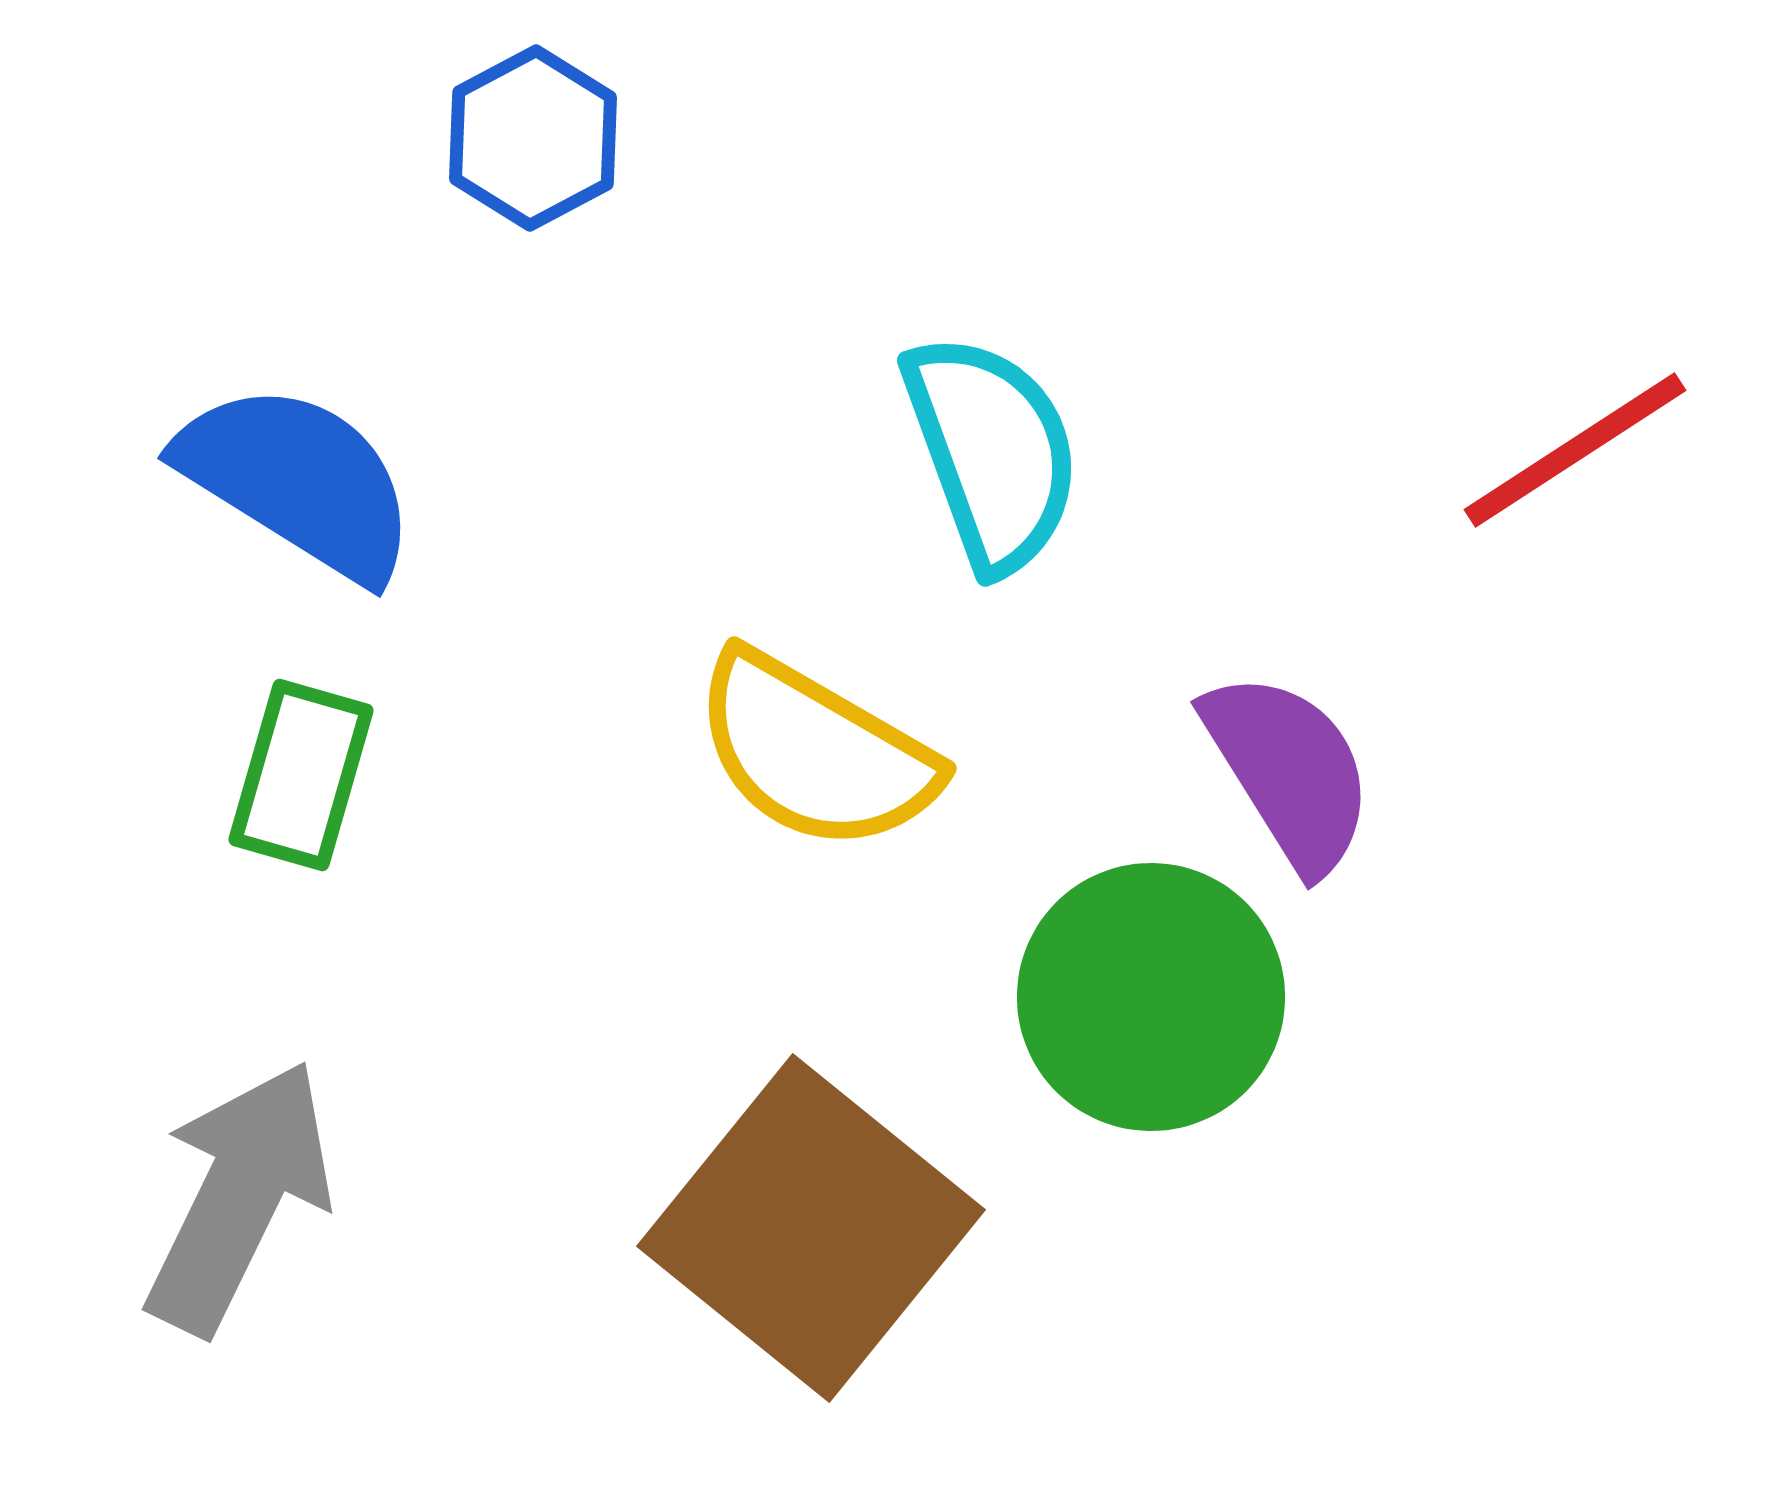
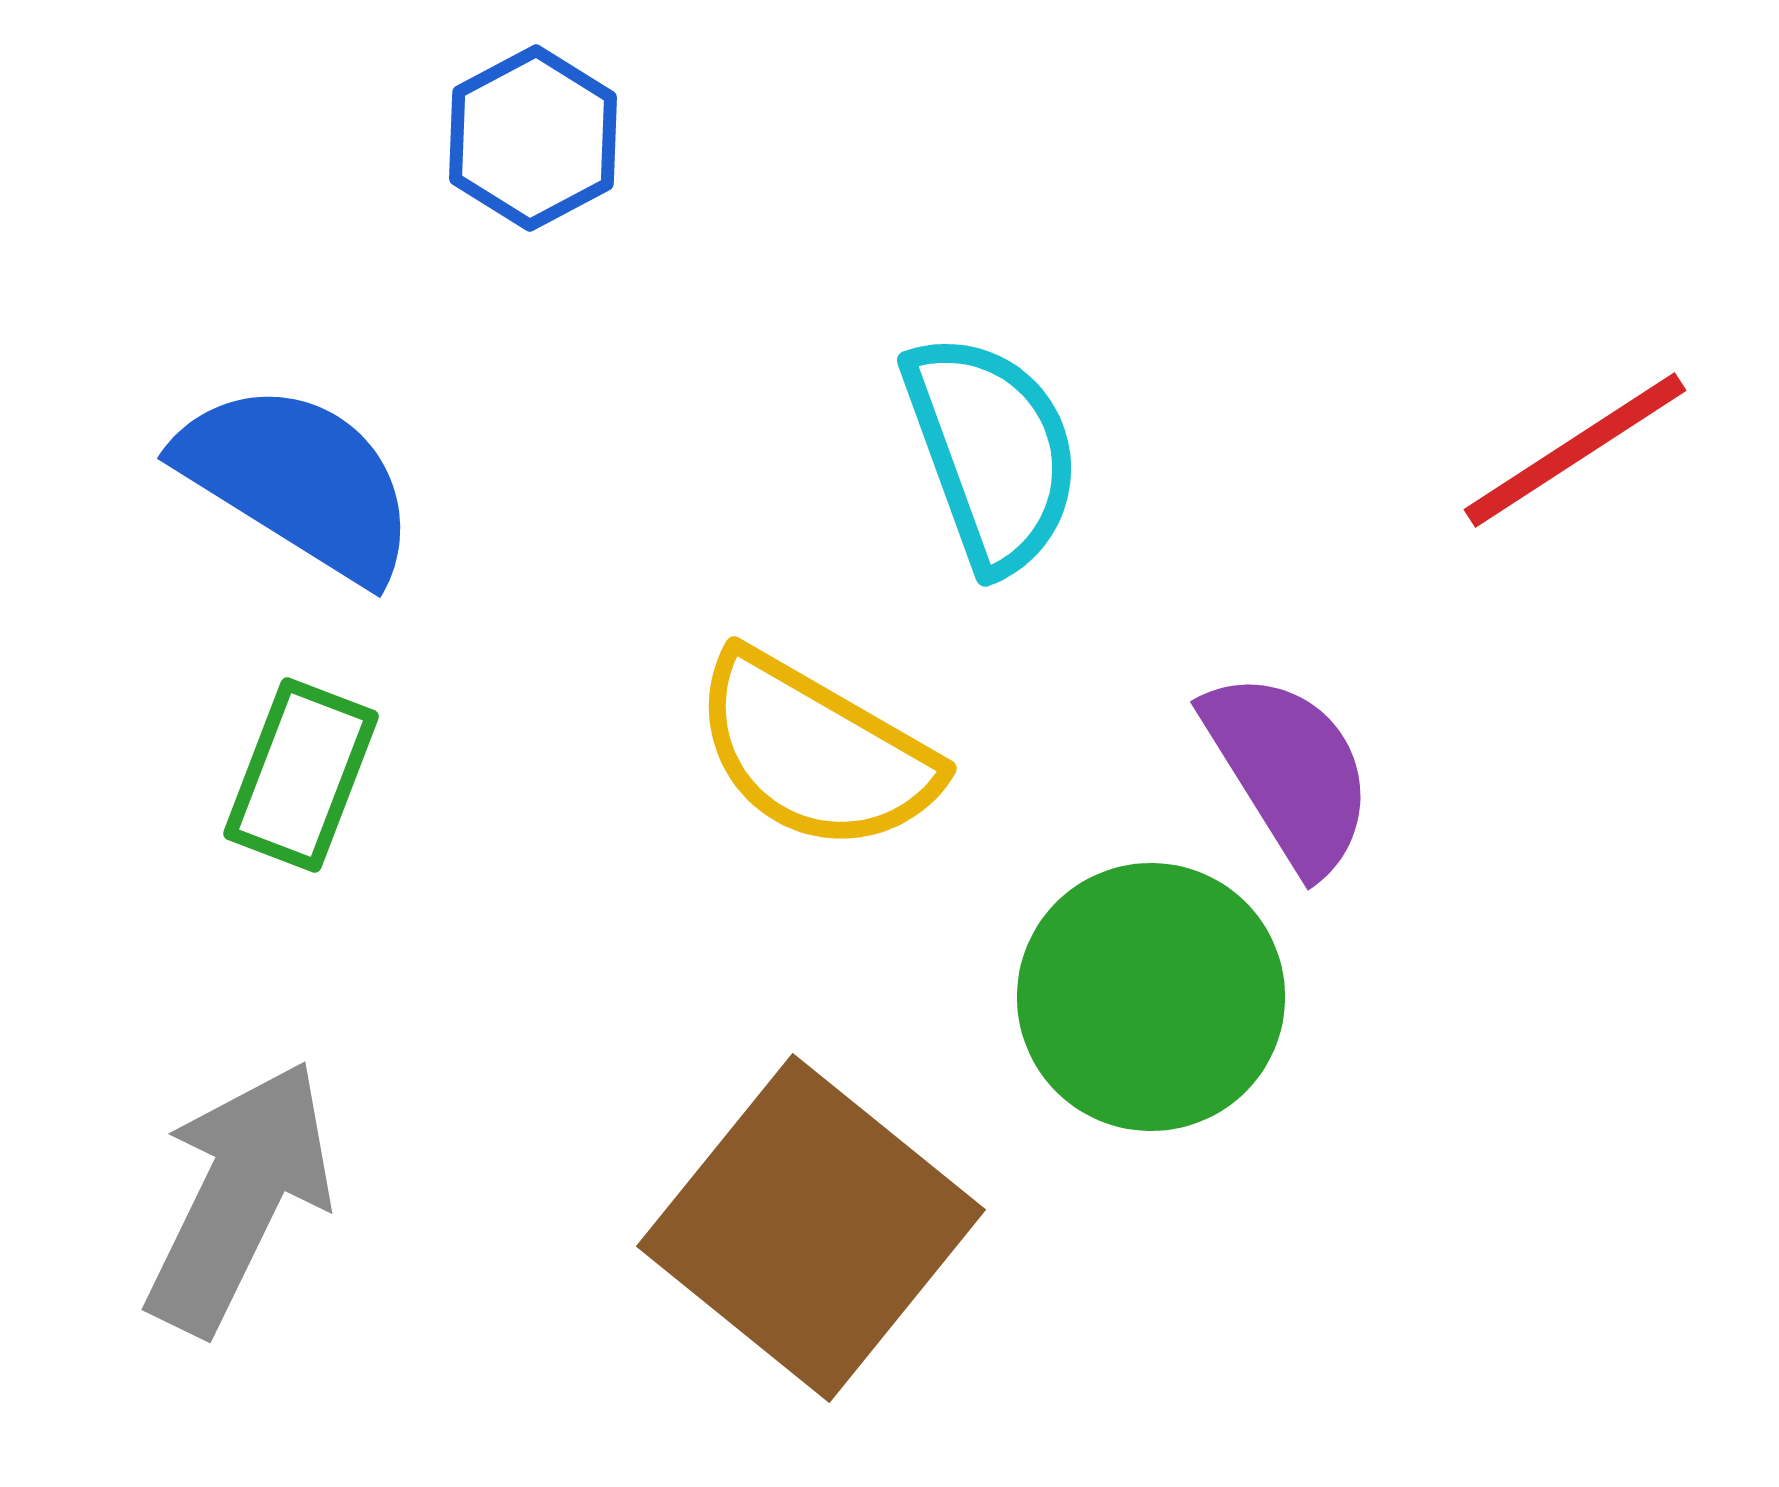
green rectangle: rotated 5 degrees clockwise
